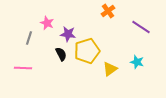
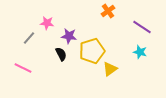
pink star: rotated 16 degrees counterclockwise
purple line: moved 1 px right
purple star: moved 1 px right, 2 px down
gray line: rotated 24 degrees clockwise
yellow pentagon: moved 5 px right
cyan star: moved 3 px right, 10 px up
pink line: rotated 24 degrees clockwise
